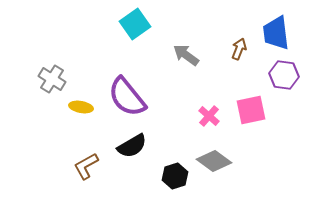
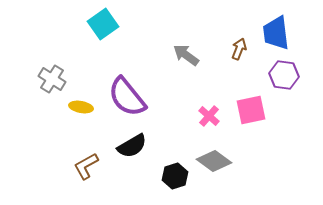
cyan square: moved 32 px left
